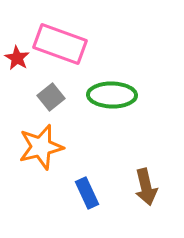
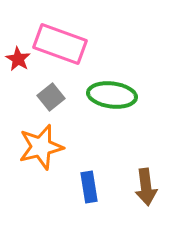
red star: moved 1 px right, 1 px down
green ellipse: rotated 6 degrees clockwise
brown arrow: rotated 6 degrees clockwise
blue rectangle: moved 2 px right, 6 px up; rotated 16 degrees clockwise
